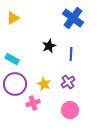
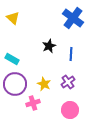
yellow triangle: rotated 48 degrees counterclockwise
